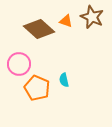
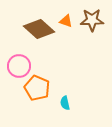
brown star: moved 3 px down; rotated 25 degrees counterclockwise
pink circle: moved 2 px down
cyan semicircle: moved 1 px right, 23 px down
